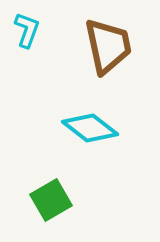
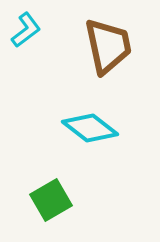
cyan L-shape: moved 1 px left; rotated 33 degrees clockwise
